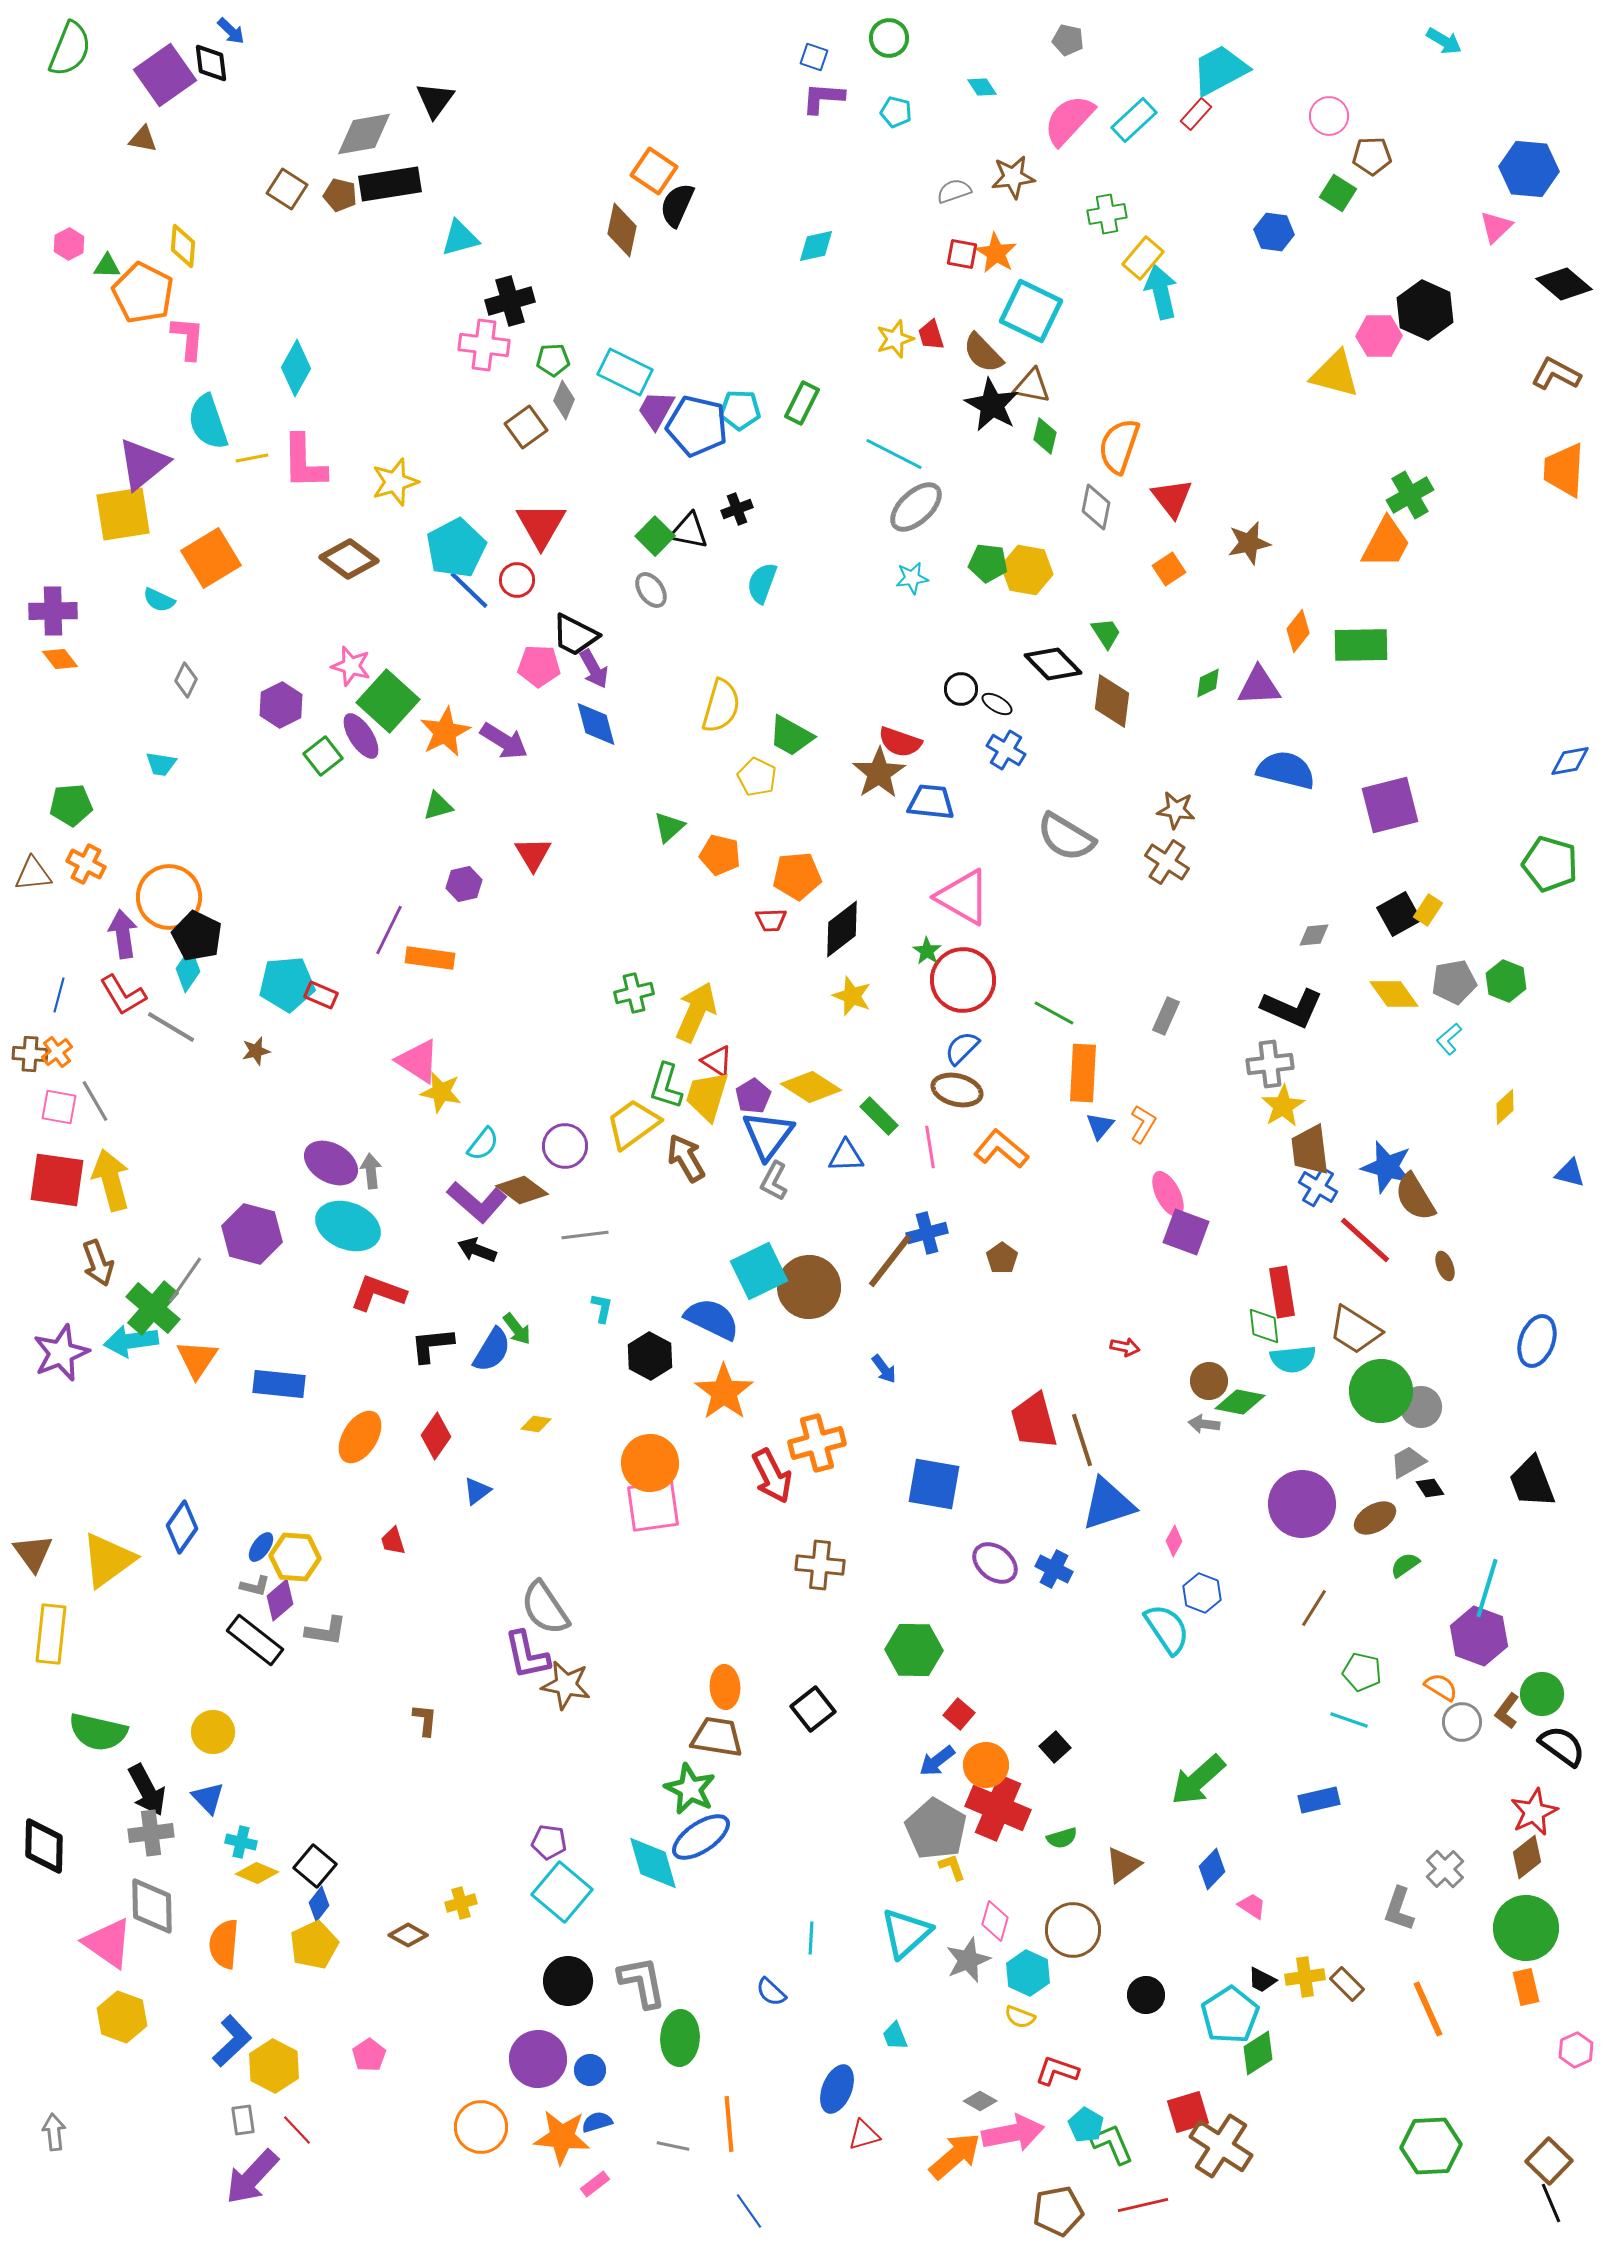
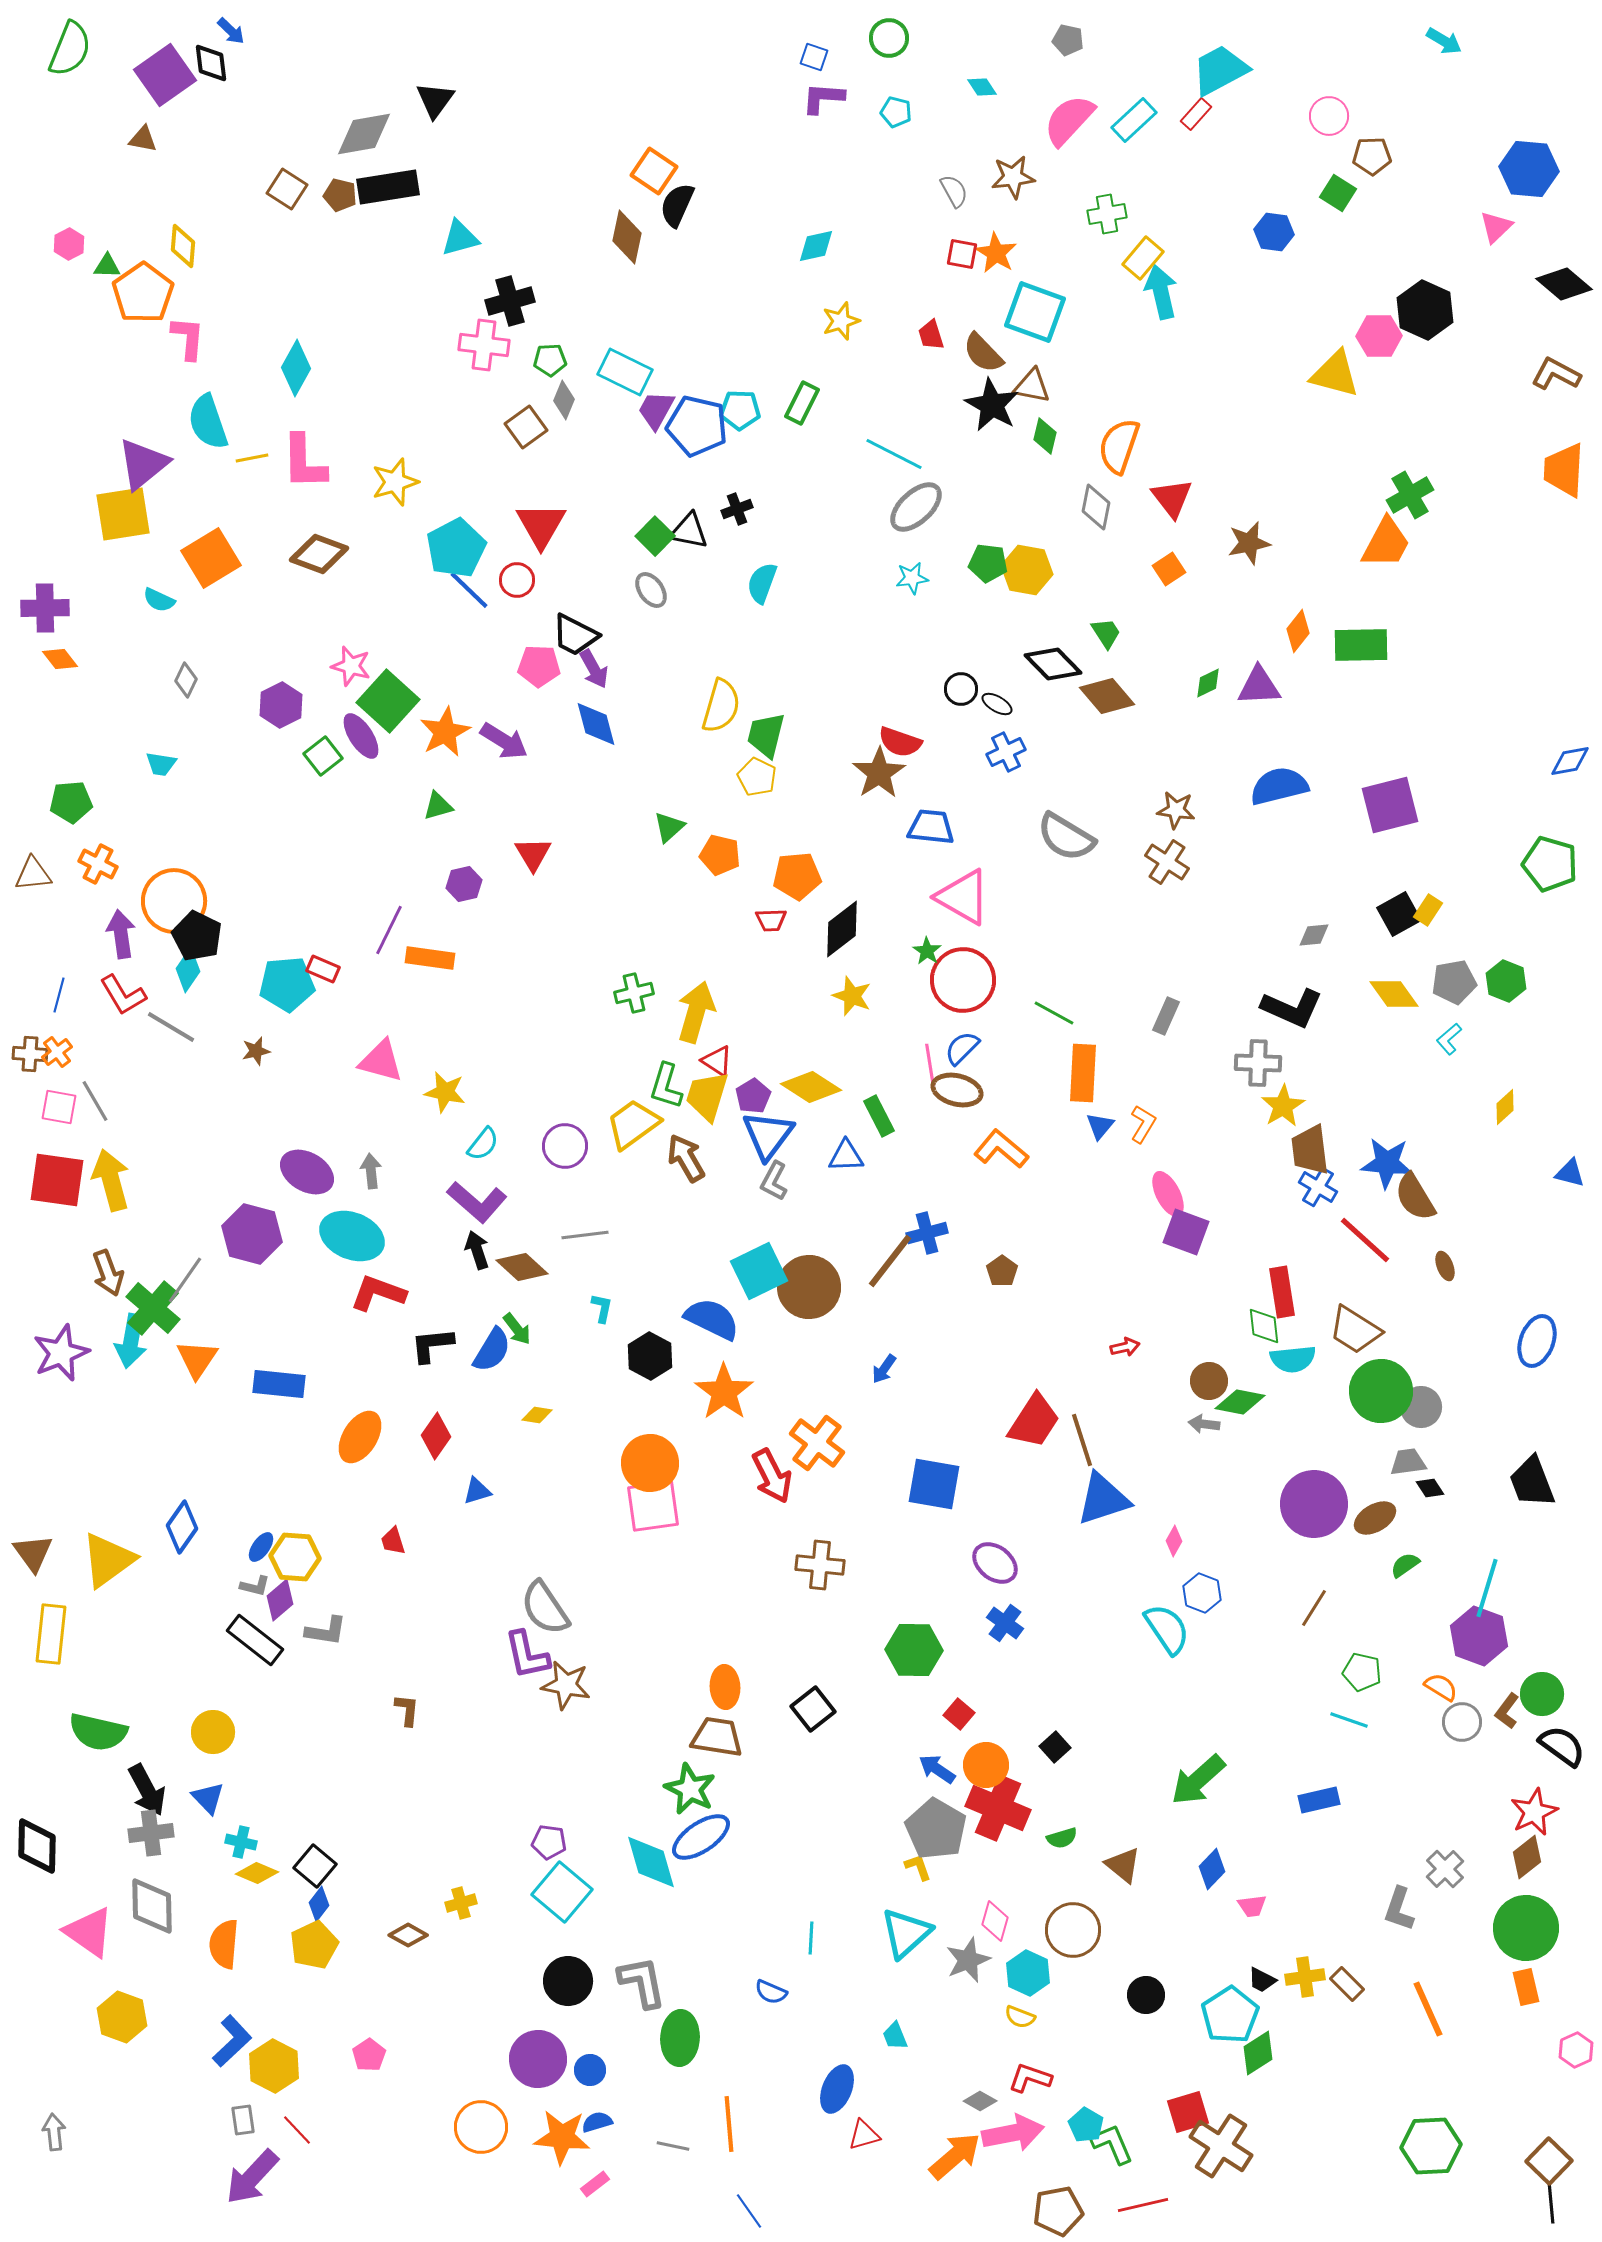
black rectangle at (390, 184): moved 2 px left, 3 px down
gray semicircle at (954, 191): rotated 80 degrees clockwise
brown diamond at (622, 230): moved 5 px right, 7 px down
orange pentagon at (143, 293): rotated 10 degrees clockwise
cyan square at (1031, 311): moved 4 px right, 1 px down; rotated 6 degrees counterclockwise
yellow star at (895, 339): moved 54 px left, 18 px up
green pentagon at (553, 360): moved 3 px left
brown diamond at (349, 559): moved 30 px left, 5 px up; rotated 16 degrees counterclockwise
purple cross at (53, 611): moved 8 px left, 3 px up
brown diamond at (1112, 701): moved 5 px left, 5 px up; rotated 48 degrees counterclockwise
green trapezoid at (791, 736): moved 25 px left, 1 px up; rotated 75 degrees clockwise
blue cross at (1006, 750): moved 2 px down; rotated 33 degrees clockwise
blue semicircle at (1286, 770): moved 7 px left, 16 px down; rotated 28 degrees counterclockwise
blue trapezoid at (931, 802): moved 25 px down
green pentagon at (71, 805): moved 3 px up
orange cross at (86, 864): moved 12 px right
orange circle at (169, 897): moved 5 px right, 4 px down
purple arrow at (123, 934): moved 2 px left
red rectangle at (321, 995): moved 2 px right, 26 px up
yellow arrow at (696, 1012): rotated 8 degrees counterclockwise
pink triangle at (418, 1061): moved 37 px left; rotated 18 degrees counterclockwise
gray cross at (1270, 1064): moved 12 px left, 1 px up; rotated 9 degrees clockwise
yellow star at (441, 1092): moved 4 px right
green rectangle at (879, 1116): rotated 18 degrees clockwise
pink line at (930, 1147): moved 82 px up
purple ellipse at (331, 1163): moved 24 px left, 9 px down
blue star at (1387, 1167): moved 4 px up; rotated 10 degrees counterclockwise
brown diamond at (522, 1190): moved 77 px down; rotated 6 degrees clockwise
cyan ellipse at (348, 1226): moved 4 px right, 10 px down
black arrow at (477, 1250): rotated 51 degrees clockwise
brown pentagon at (1002, 1258): moved 13 px down
brown arrow at (98, 1263): moved 10 px right, 10 px down
cyan arrow at (131, 1341): rotated 72 degrees counterclockwise
red arrow at (1125, 1347): rotated 24 degrees counterclockwise
blue arrow at (884, 1369): rotated 72 degrees clockwise
red trapezoid at (1034, 1421): rotated 132 degrees counterclockwise
yellow diamond at (536, 1424): moved 1 px right, 9 px up
orange cross at (817, 1443): rotated 38 degrees counterclockwise
gray trapezoid at (1408, 1462): rotated 21 degrees clockwise
blue triangle at (477, 1491): rotated 20 degrees clockwise
blue triangle at (1108, 1504): moved 5 px left, 5 px up
purple circle at (1302, 1504): moved 12 px right
blue cross at (1054, 1569): moved 49 px left, 54 px down; rotated 9 degrees clockwise
brown L-shape at (425, 1720): moved 18 px left, 10 px up
blue arrow at (937, 1761): moved 8 px down; rotated 72 degrees clockwise
black diamond at (44, 1846): moved 7 px left
cyan diamond at (653, 1863): moved 2 px left, 1 px up
brown triangle at (1123, 1865): rotated 45 degrees counterclockwise
yellow L-shape at (952, 1867): moved 34 px left
pink trapezoid at (1252, 1906): rotated 140 degrees clockwise
pink triangle at (108, 1943): moved 19 px left, 11 px up
blue semicircle at (771, 1992): rotated 20 degrees counterclockwise
red L-shape at (1057, 2071): moved 27 px left, 7 px down
black line at (1551, 2203): rotated 18 degrees clockwise
